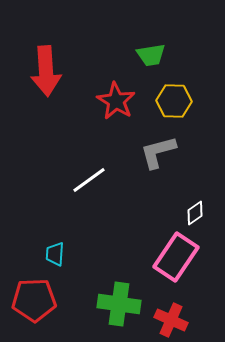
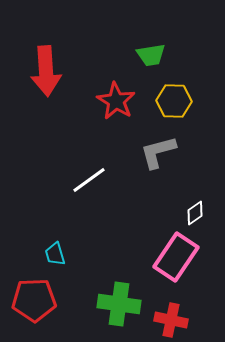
cyan trapezoid: rotated 20 degrees counterclockwise
red cross: rotated 12 degrees counterclockwise
